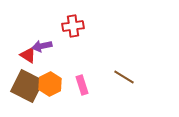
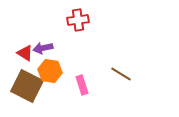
red cross: moved 5 px right, 6 px up
purple arrow: moved 1 px right, 2 px down
red triangle: moved 3 px left, 2 px up
brown line: moved 3 px left, 3 px up
orange hexagon: moved 13 px up; rotated 25 degrees counterclockwise
